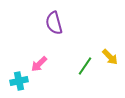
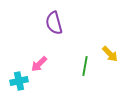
yellow arrow: moved 3 px up
green line: rotated 24 degrees counterclockwise
